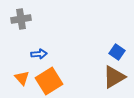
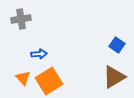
blue square: moved 7 px up
orange triangle: moved 1 px right
